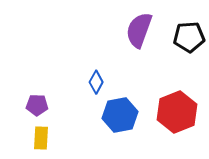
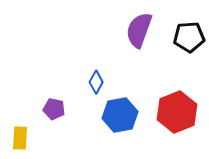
purple pentagon: moved 17 px right, 4 px down; rotated 10 degrees clockwise
yellow rectangle: moved 21 px left
